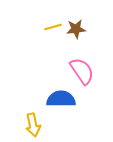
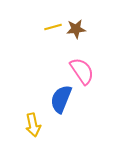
blue semicircle: rotated 68 degrees counterclockwise
